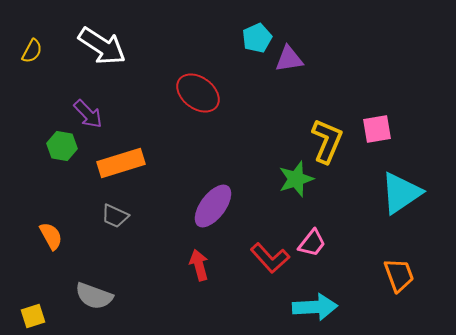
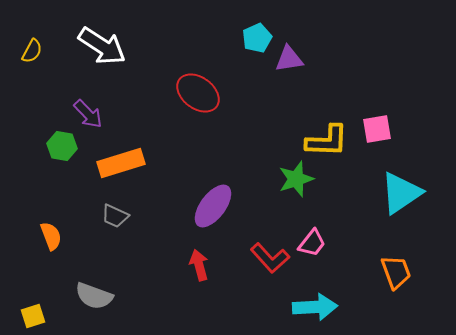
yellow L-shape: rotated 69 degrees clockwise
orange semicircle: rotated 8 degrees clockwise
orange trapezoid: moved 3 px left, 3 px up
